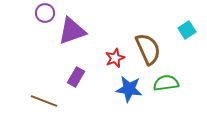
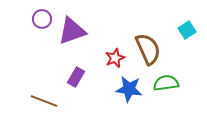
purple circle: moved 3 px left, 6 px down
